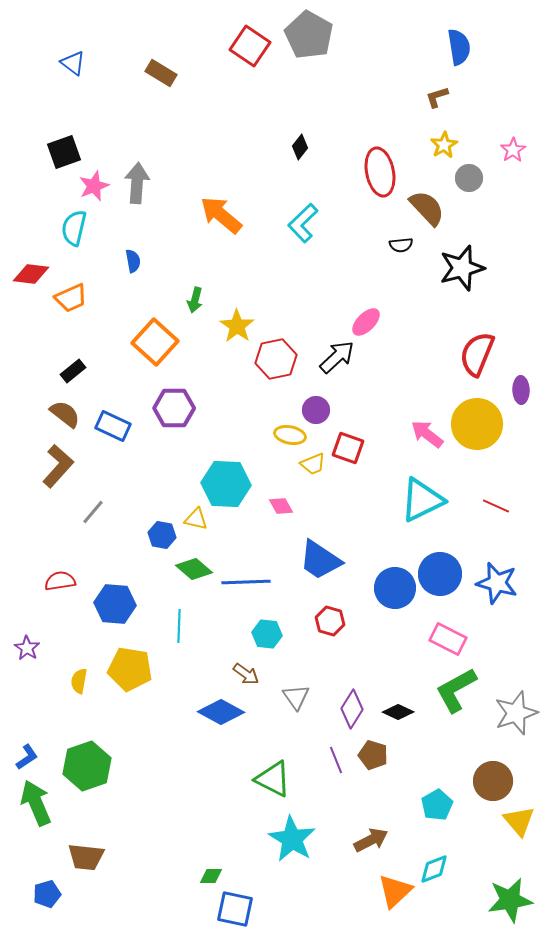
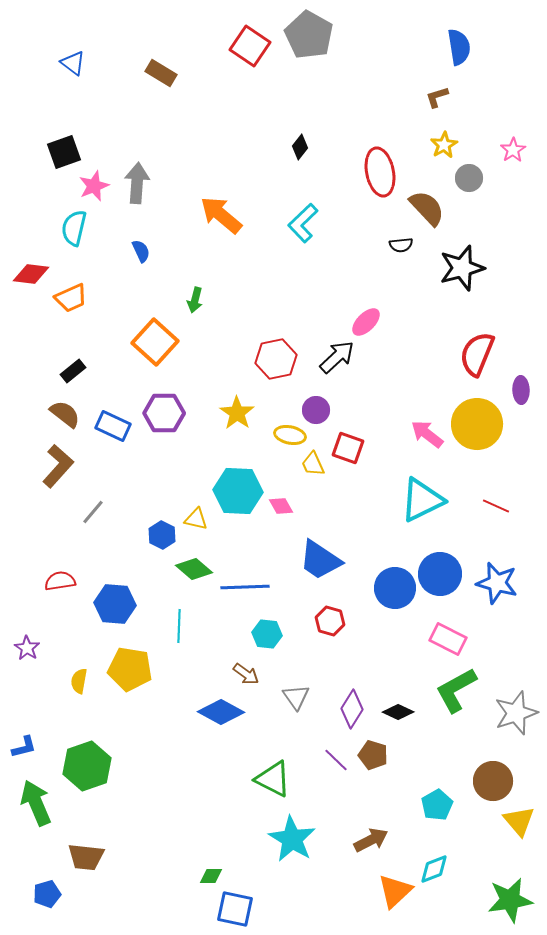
blue semicircle at (133, 261): moved 8 px right, 10 px up; rotated 15 degrees counterclockwise
yellow star at (237, 326): moved 87 px down
purple hexagon at (174, 408): moved 10 px left, 5 px down
yellow trapezoid at (313, 464): rotated 88 degrees clockwise
cyan hexagon at (226, 484): moved 12 px right, 7 px down
blue hexagon at (162, 535): rotated 16 degrees clockwise
blue line at (246, 582): moved 1 px left, 5 px down
blue L-shape at (27, 757): moved 3 px left, 10 px up; rotated 20 degrees clockwise
purple line at (336, 760): rotated 24 degrees counterclockwise
